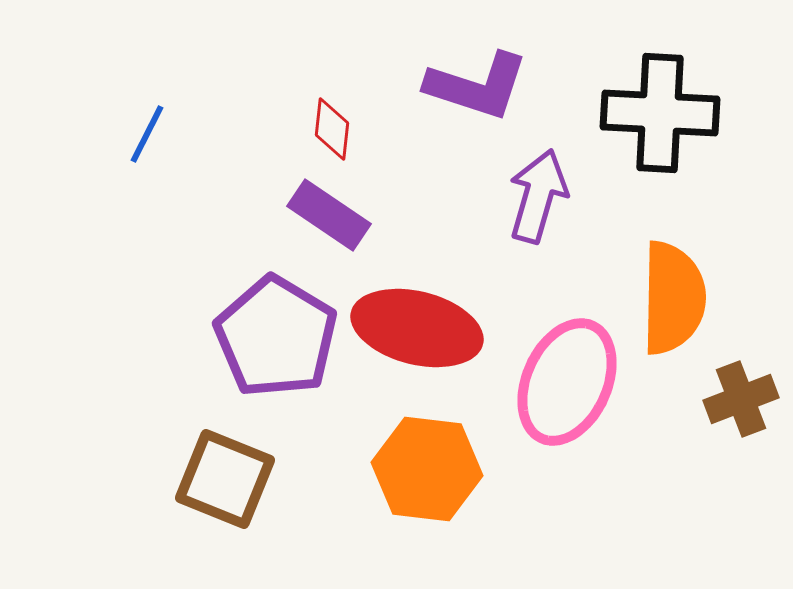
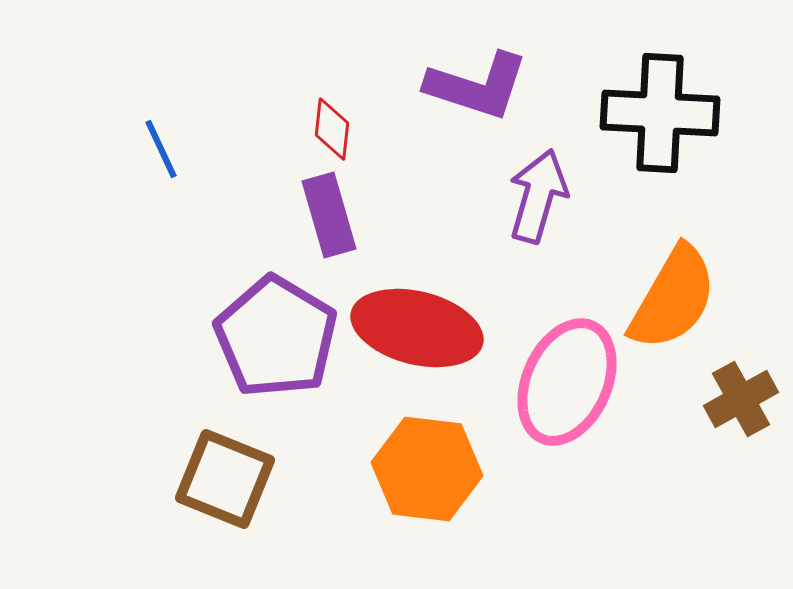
blue line: moved 14 px right, 15 px down; rotated 52 degrees counterclockwise
purple rectangle: rotated 40 degrees clockwise
orange semicircle: rotated 29 degrees clockwise
brown cross: rotated 8 degrees counterclockwise
